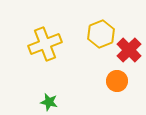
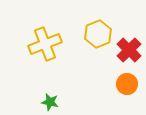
yellow hexagon: moved 3 px left
orange circle: moved 10 px right, 3 px down
green star: moved 1 px right
